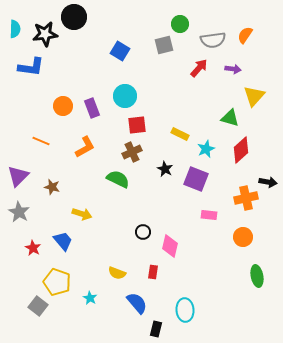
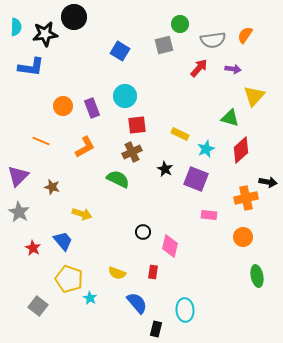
cyan semicircle at (15, 29): moved 1 px right, 2 px up
yellow pentagon at (57, 282): moved 12 px right, 3 px up
